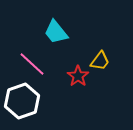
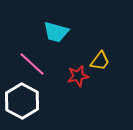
cyan trapezoid: rotated 36 degrees counterclockwise
red star: rotated 25 degrees clockwise
white hexagon: rotated 12 degrees counterclockwise
